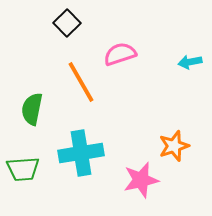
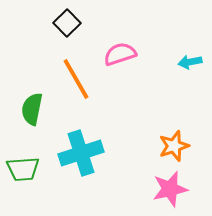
orange line: moved 5 px left, 3 px up
cyan cross: rotated 9 degrees counterclockwise
pink star: moved 29 px right, 9 px down
